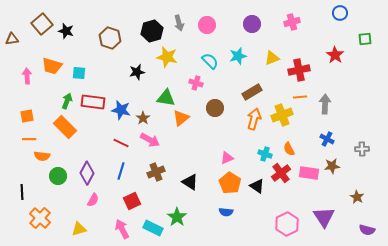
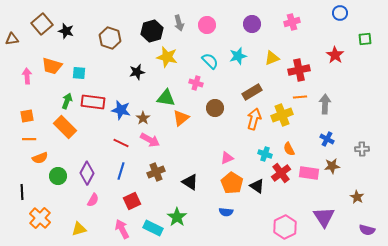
orange semicircle at (42, 156): moved 2 px left, 2 px down; rotated 28 degrees counterclockwise
orange pentagon at (230, 183): moved 2 px right
pink hexagon at (287, 224): moved 2 px left, 3 px down
